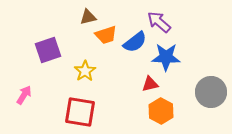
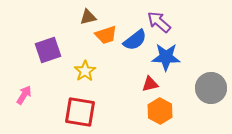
blue semicircle: moved 2 px up
gray circle: moved 4 px up
orange hexagon: moved 1 px left
